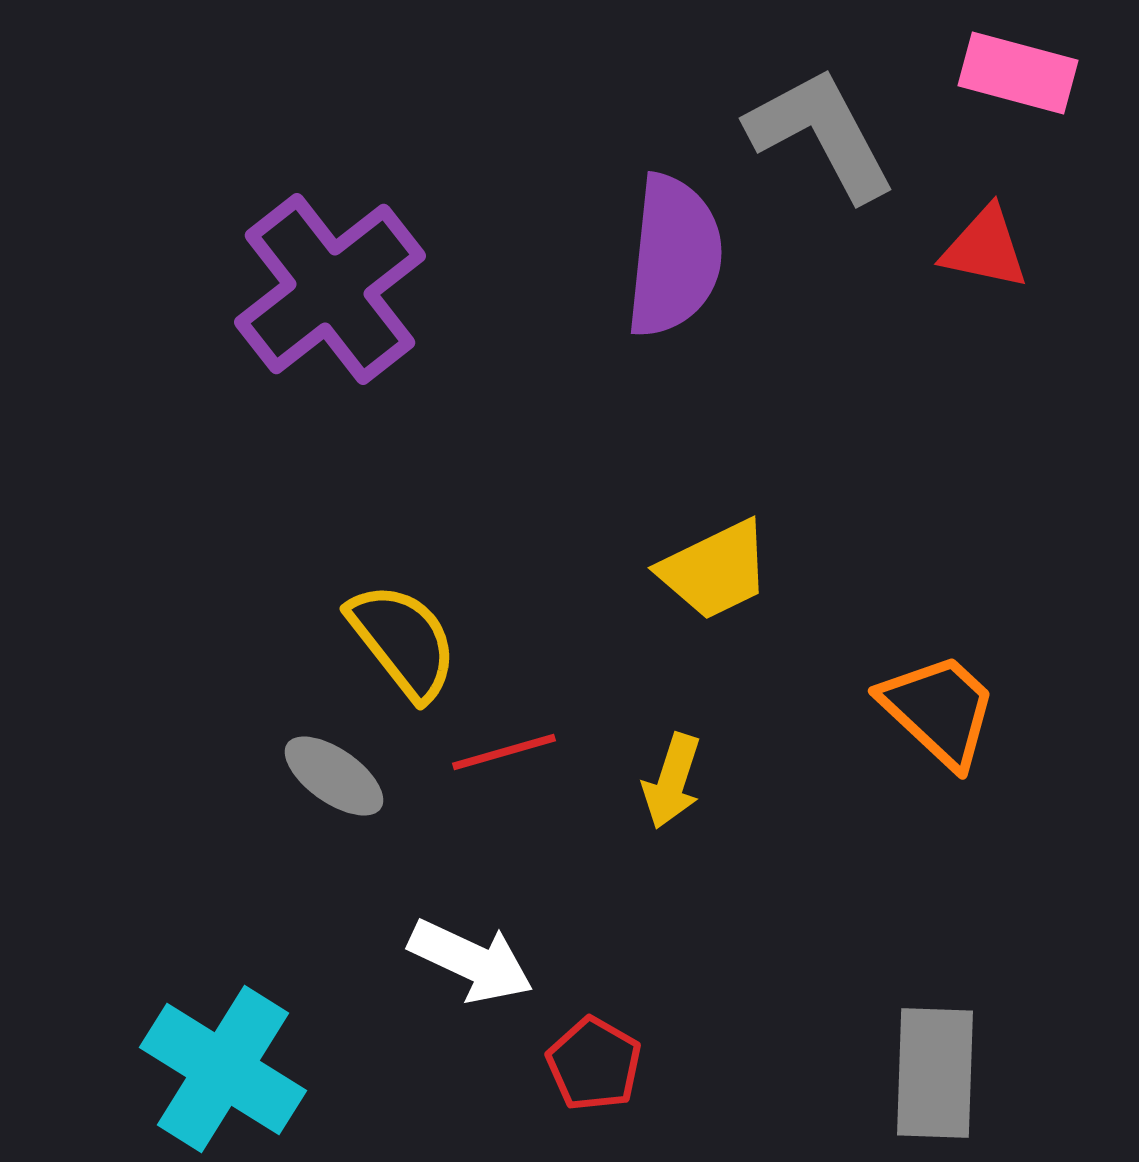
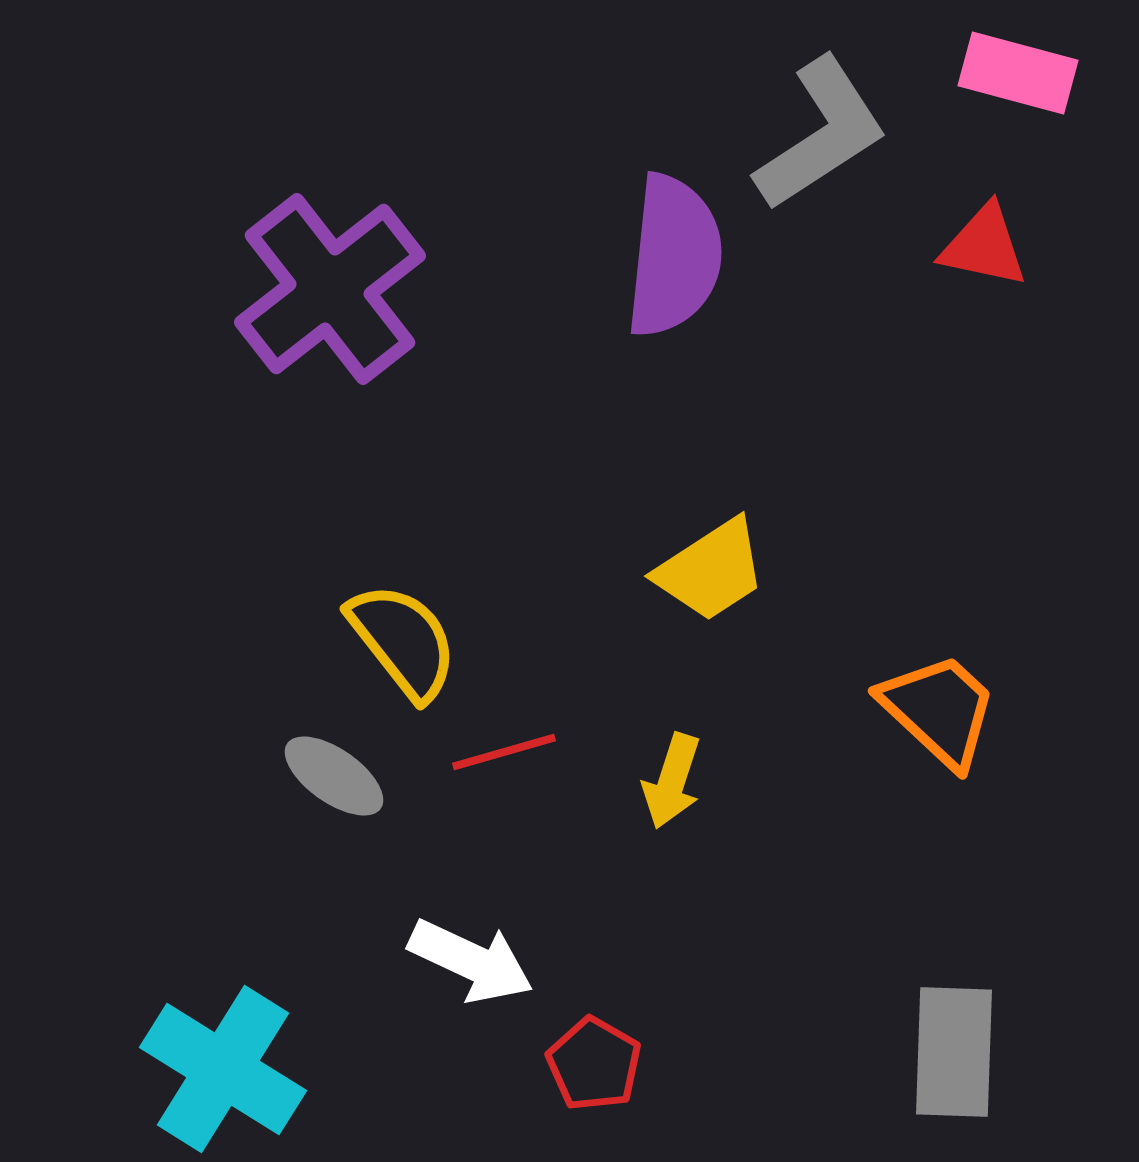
gray L-shape: rotated 85 degrees clockwise
red triangle: moved 1 px left, 2 px up
yellow trapezoid: moved 4 px left; rotated 7 degrees counterclockwise
gray rectangle: moved 19 px right, 21 px up
